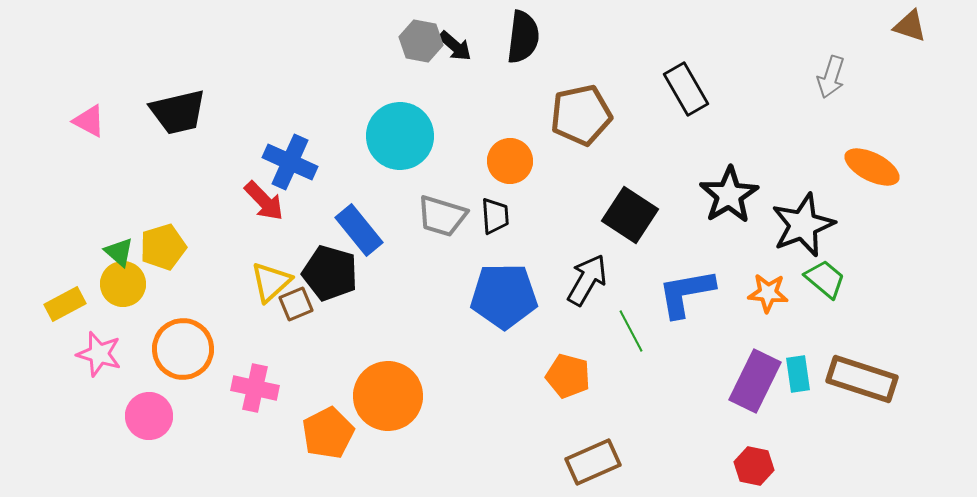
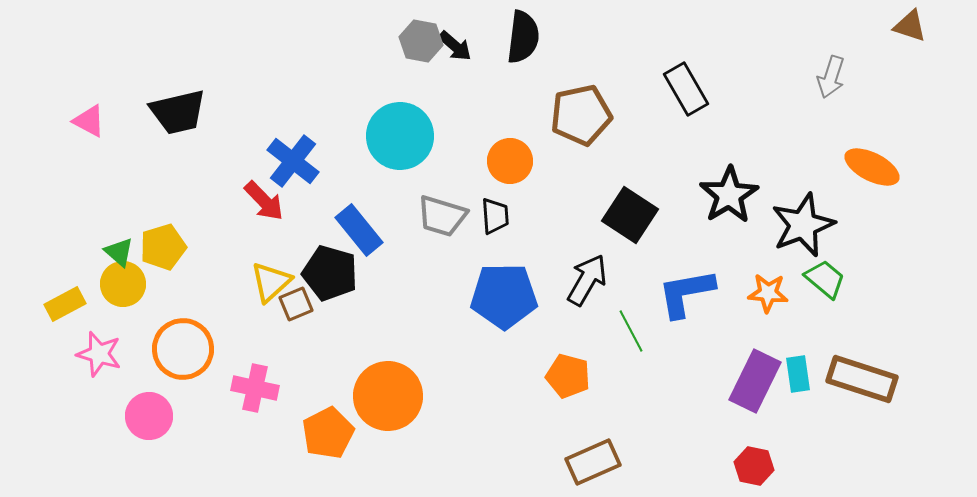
blue cross at (290, 162): moved 3 px right, 1 px up; rotated 14 degrees clockwise
